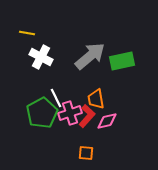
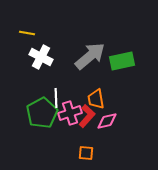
white line: rotated 24 degrees clockwise
